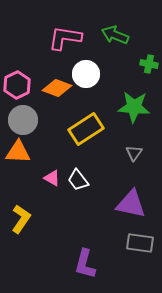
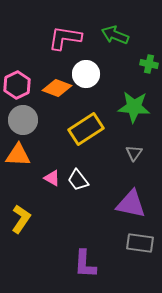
orange triangle: moved 3 px down
purple L-shape: rotated 12 degrees counterclockwise
